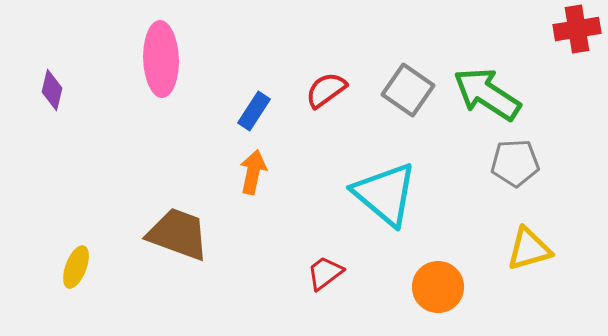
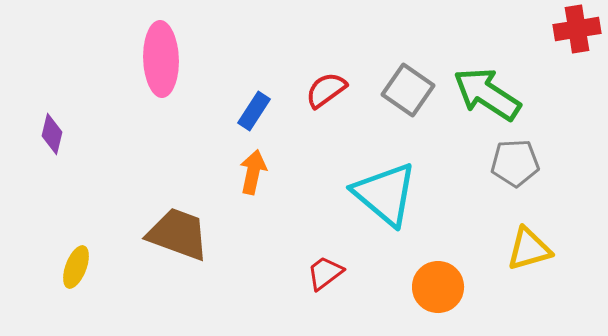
purple diamond: moved 44 px down
